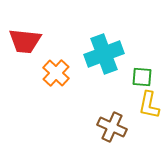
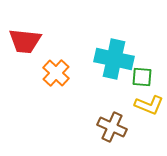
cyan cross: moved 10 px right, 5 px down; rotated 33 degrees clockwise
yellow L-shape: rotated 80 degrees counterclockwise
